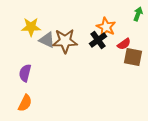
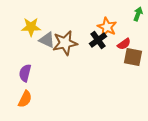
orange star: moved 1 px right
brown star: moved 2 px down; rotated 10 degrees counterclockwise
orange semicircle: moved 4 px up
